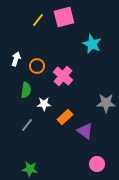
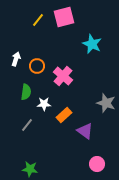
green semicircle: moved 2 px down
gray star: rotated 18 degrees clockwise
orange rectangle: moved 1 px left, 2 px up
